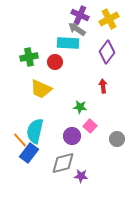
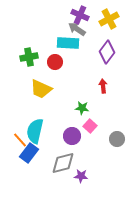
green star: moved 2 px right, 1 px down
